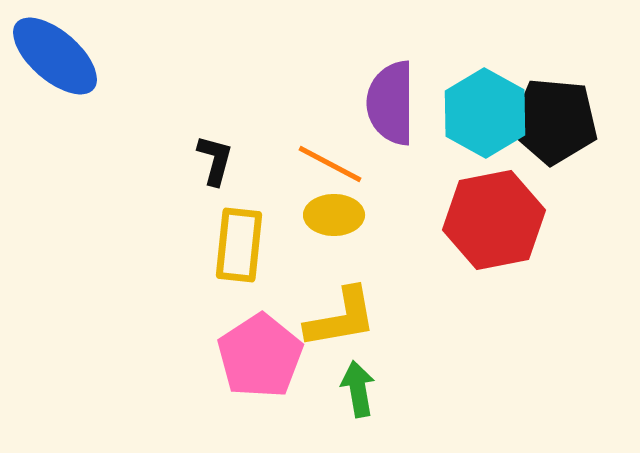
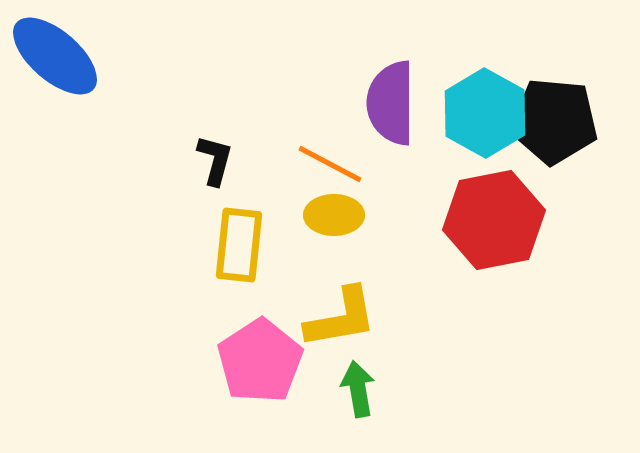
pink pentagon: moved 5 px down
